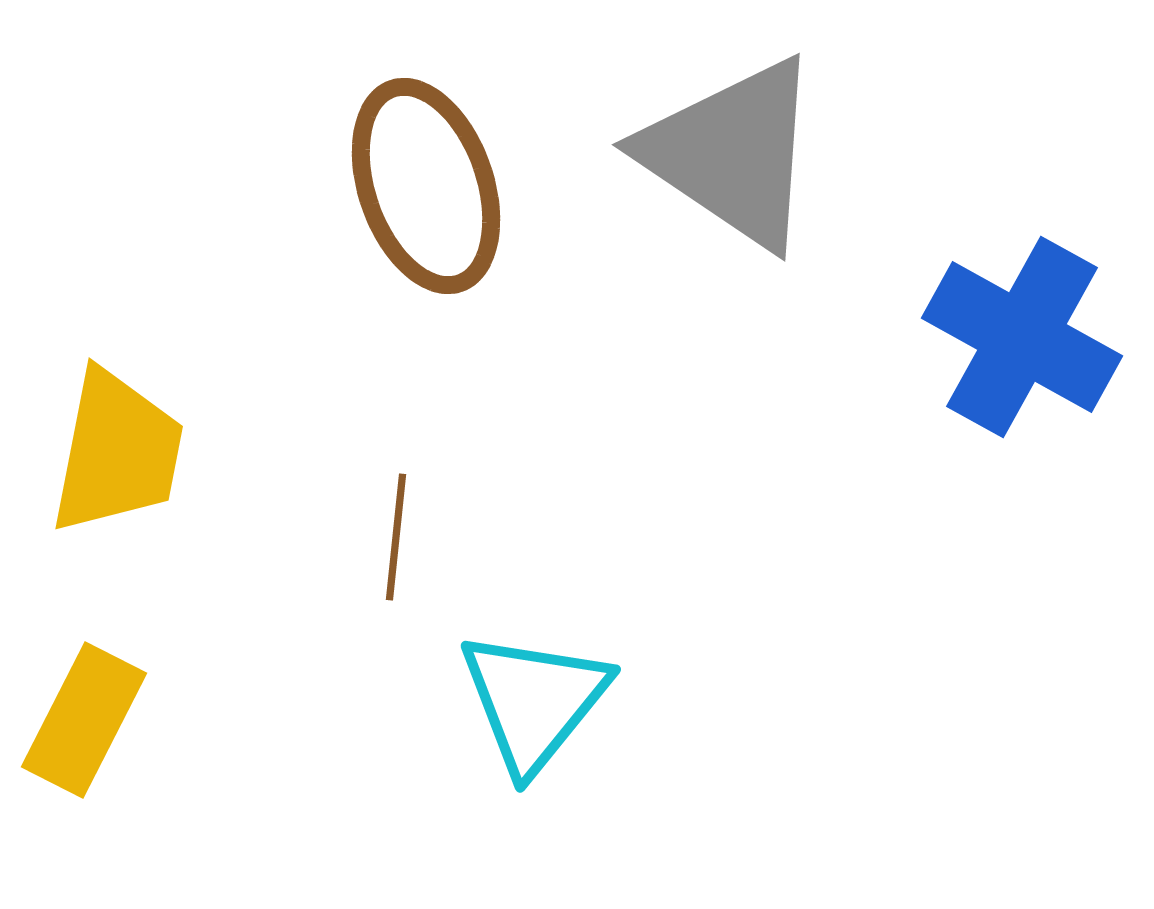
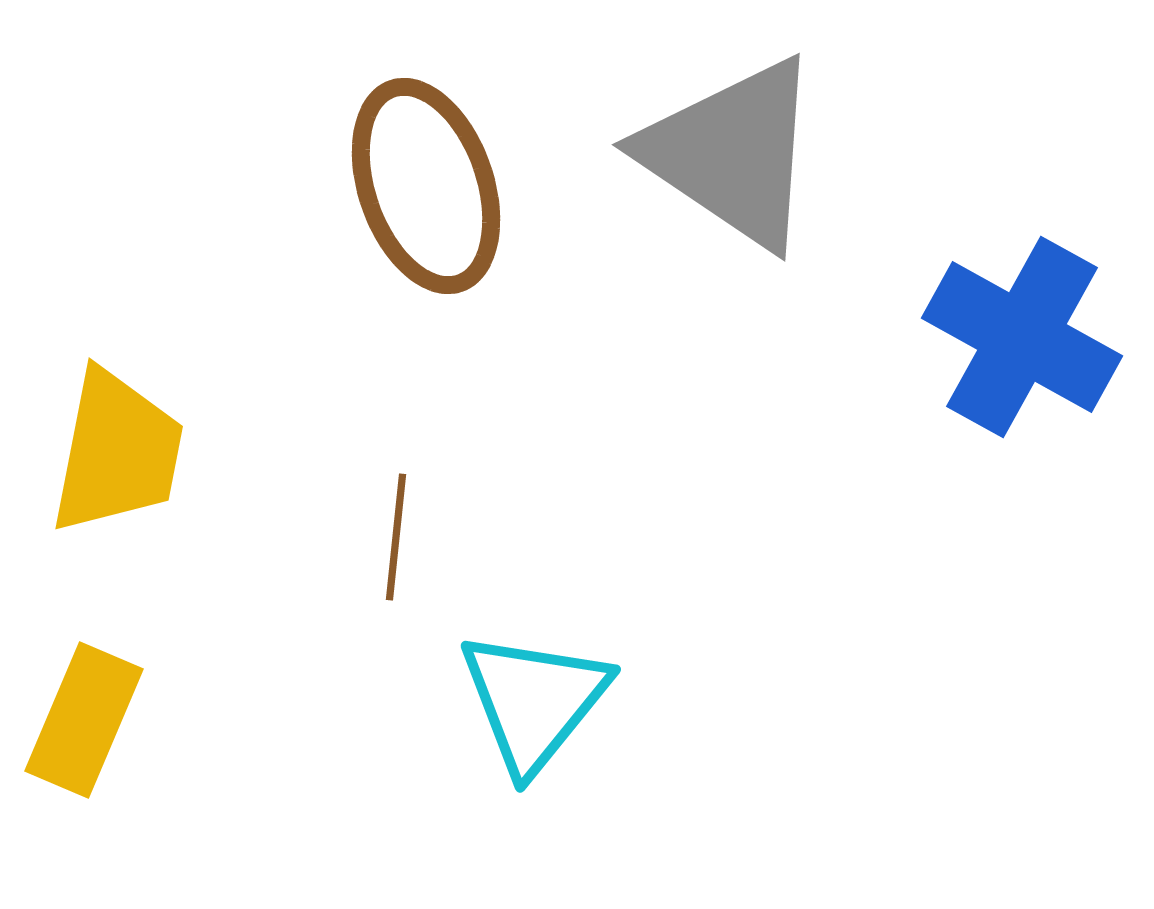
yellow rectangle: rotated 4 degrees counterclockwise
